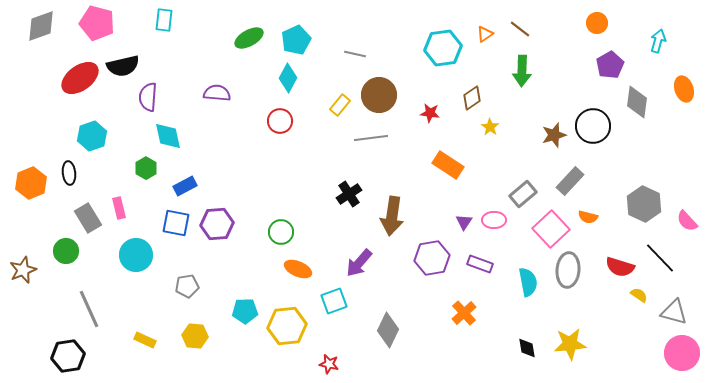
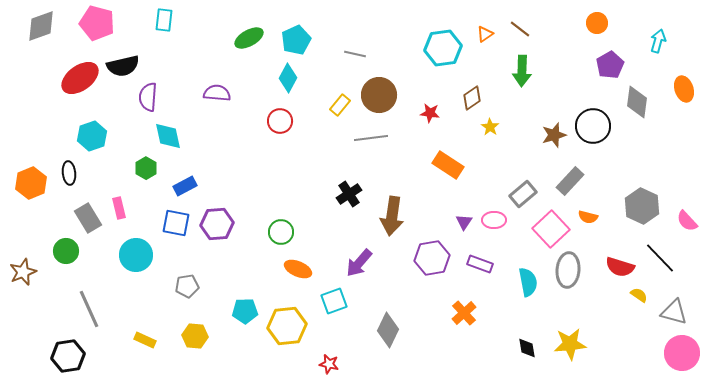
gray hexagon at (644, 204): moved 2 px left, 2 px down
brown star at (23, 270): moved 2 px down
